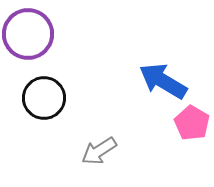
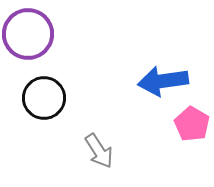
blue arrow: rotated 39 degrees counterclockwise
pink pentagon: moved 1 px down
gray arrow: rotated 90 degrees counterclockwise
